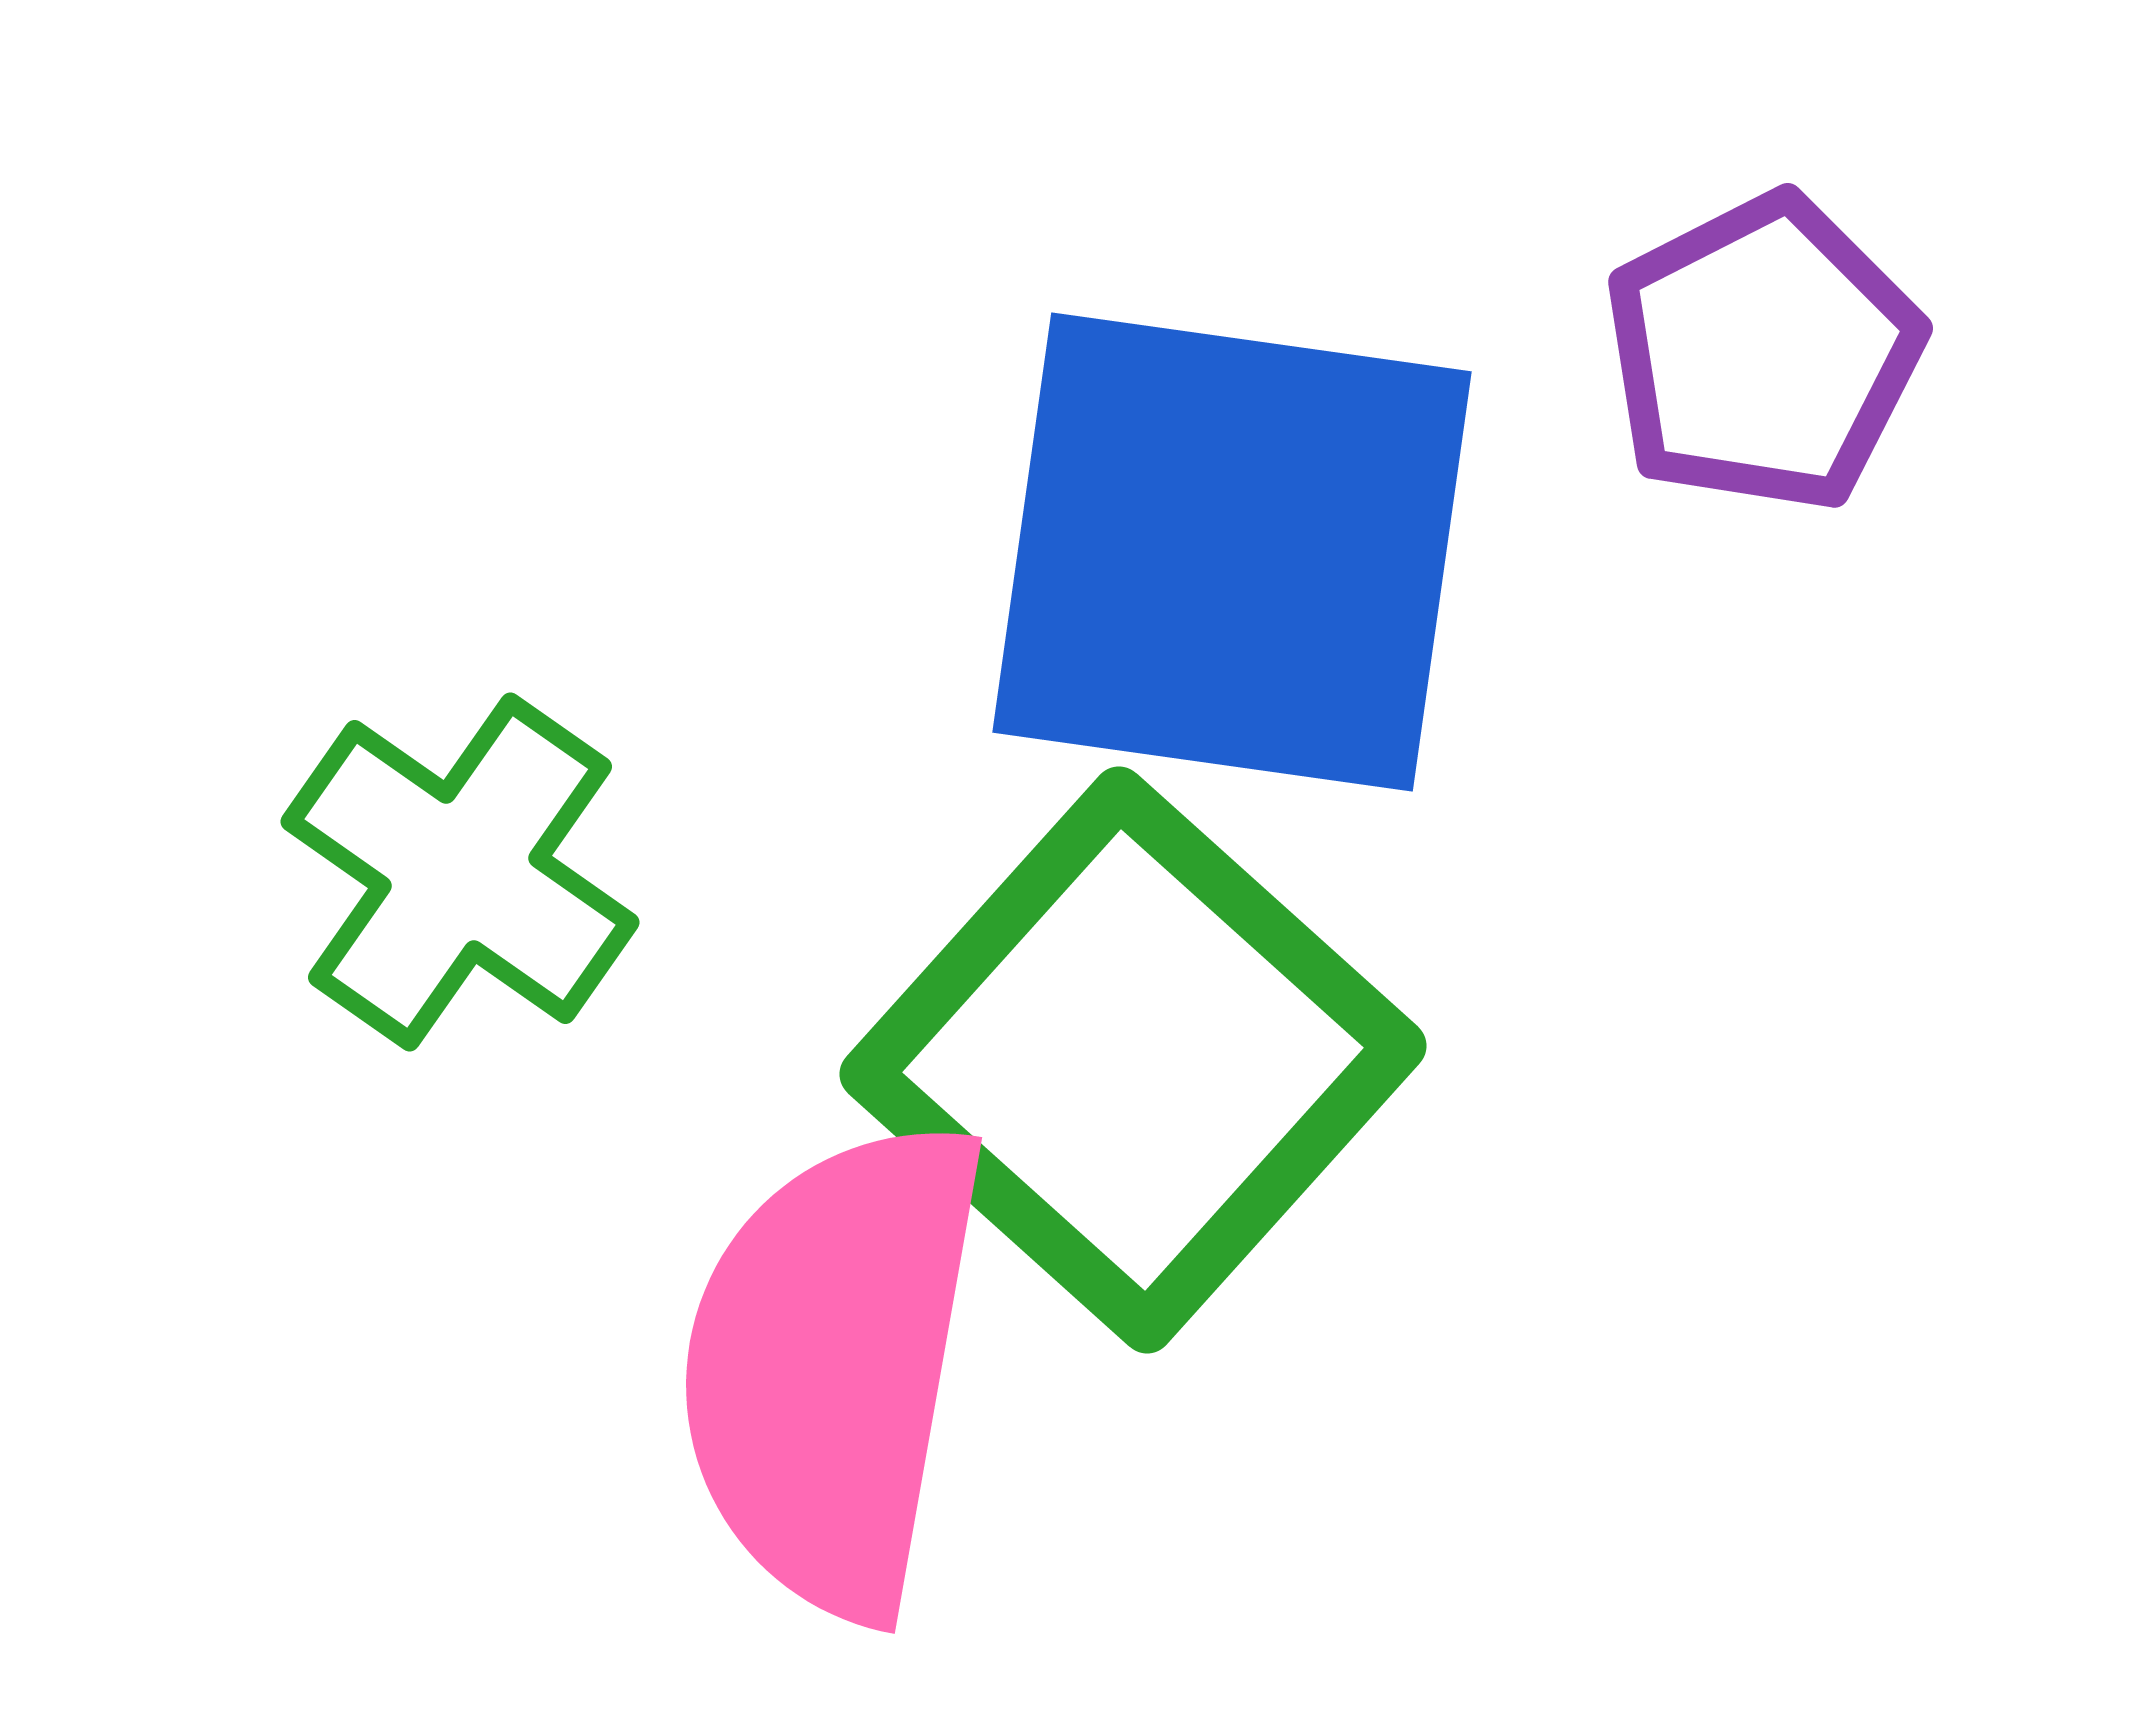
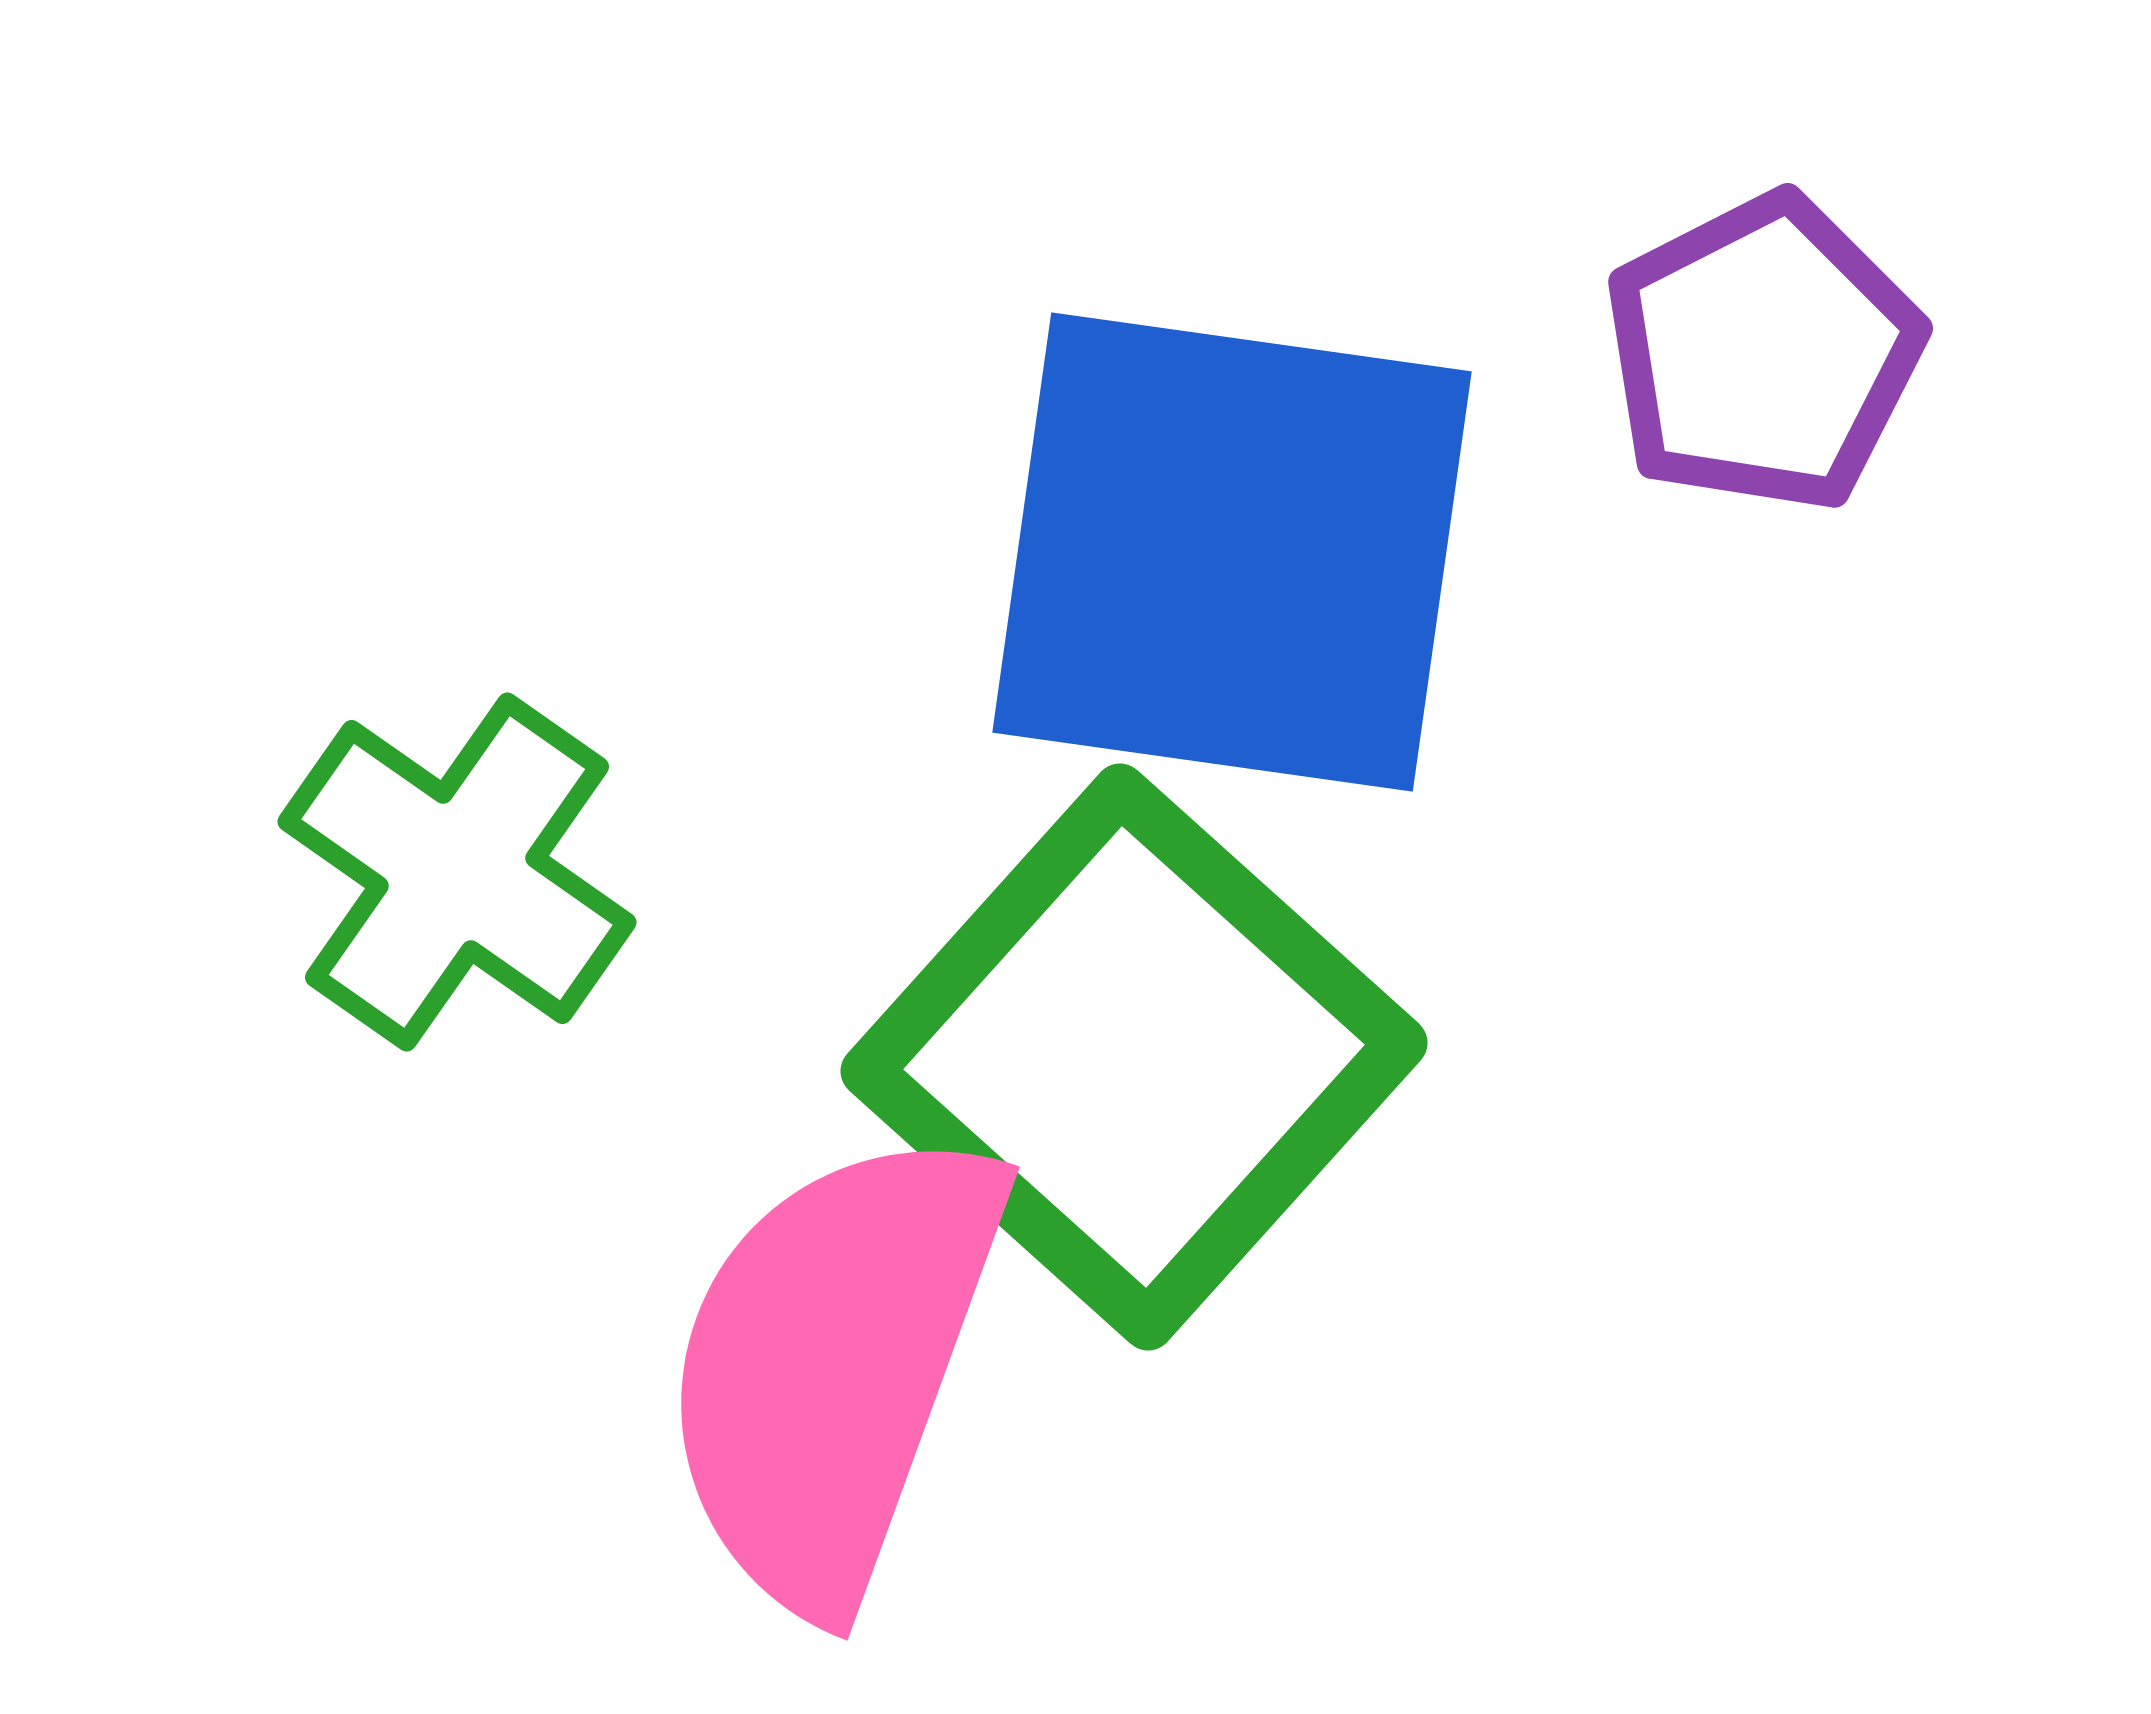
green cross: moved 3 px left
green square: moved 1 px right, 3 px up
pink semicircle: rotated 10 degrees clockwise
